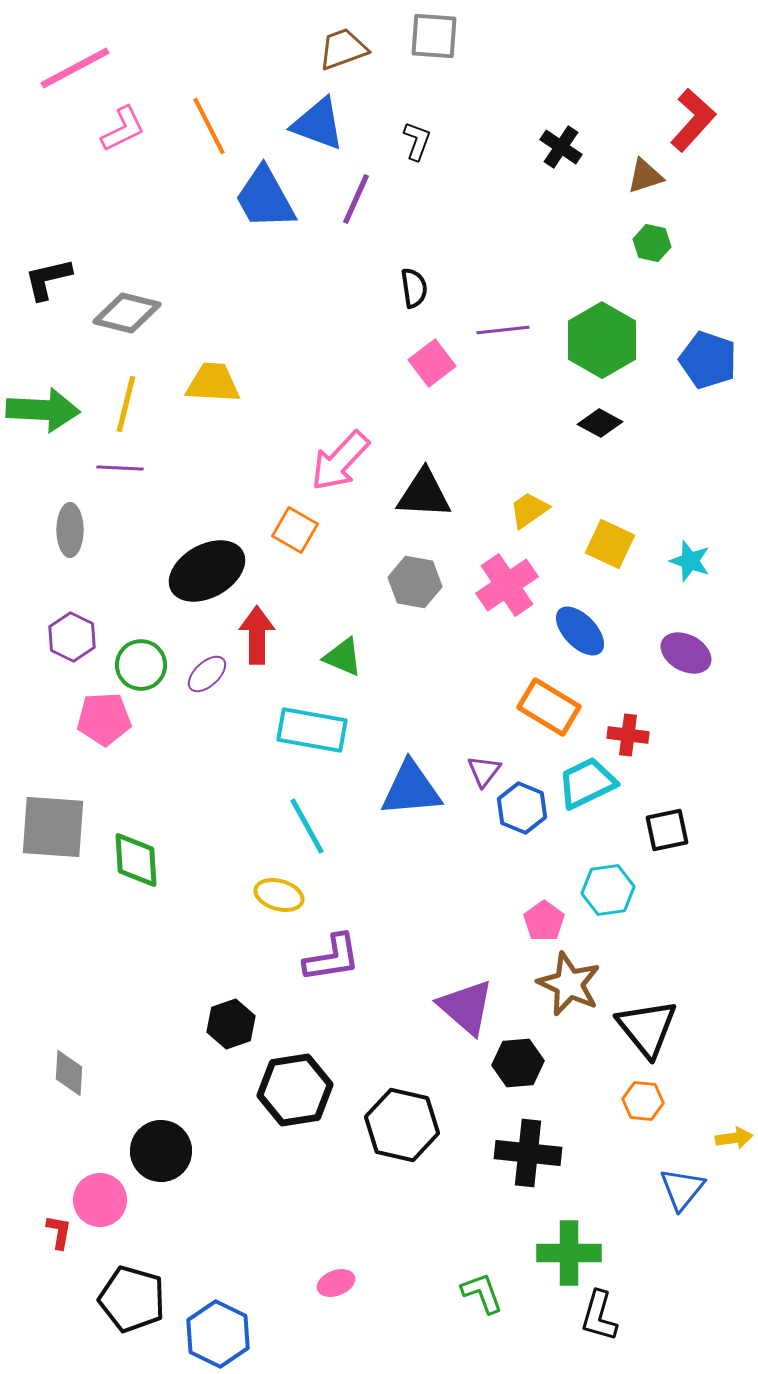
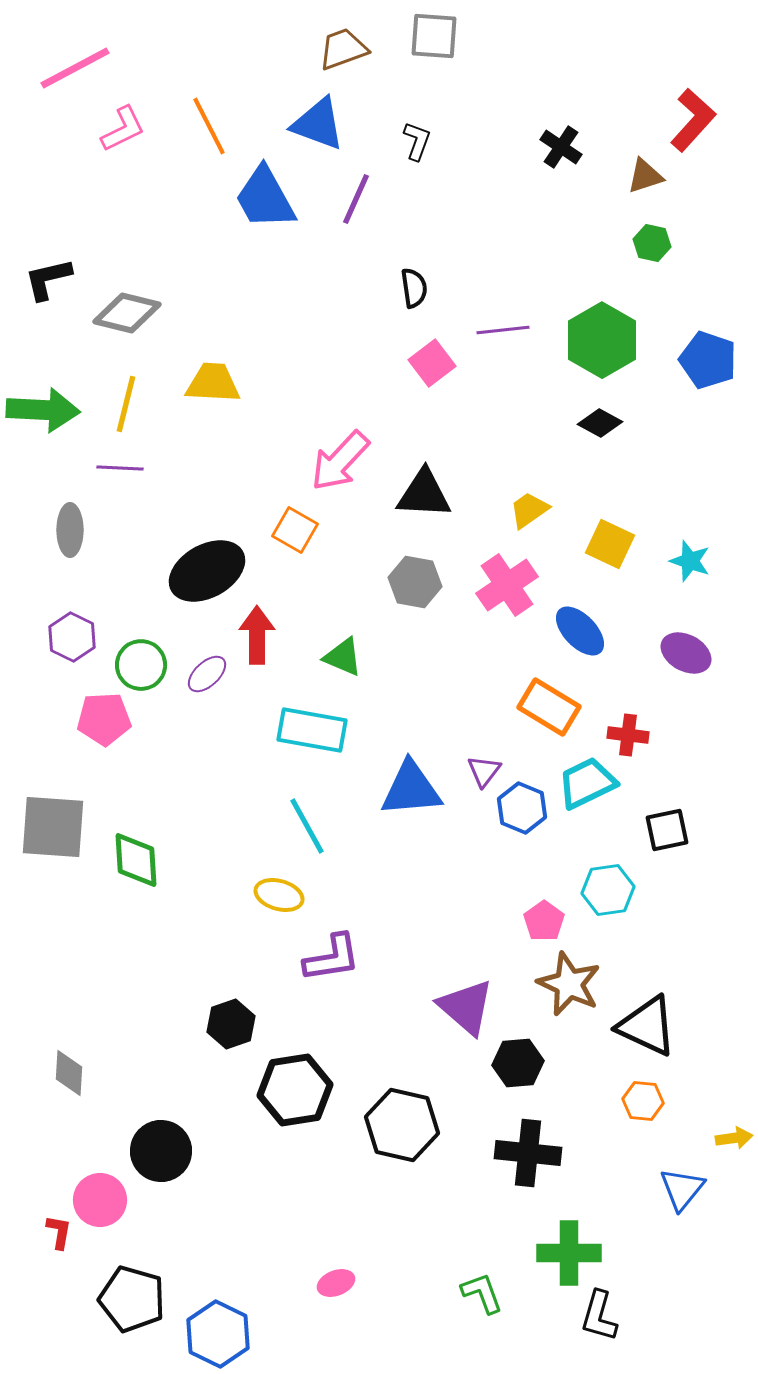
black triangle at (647, 1028): moved 2 px up; rotated 26 degrees counterclockwise
